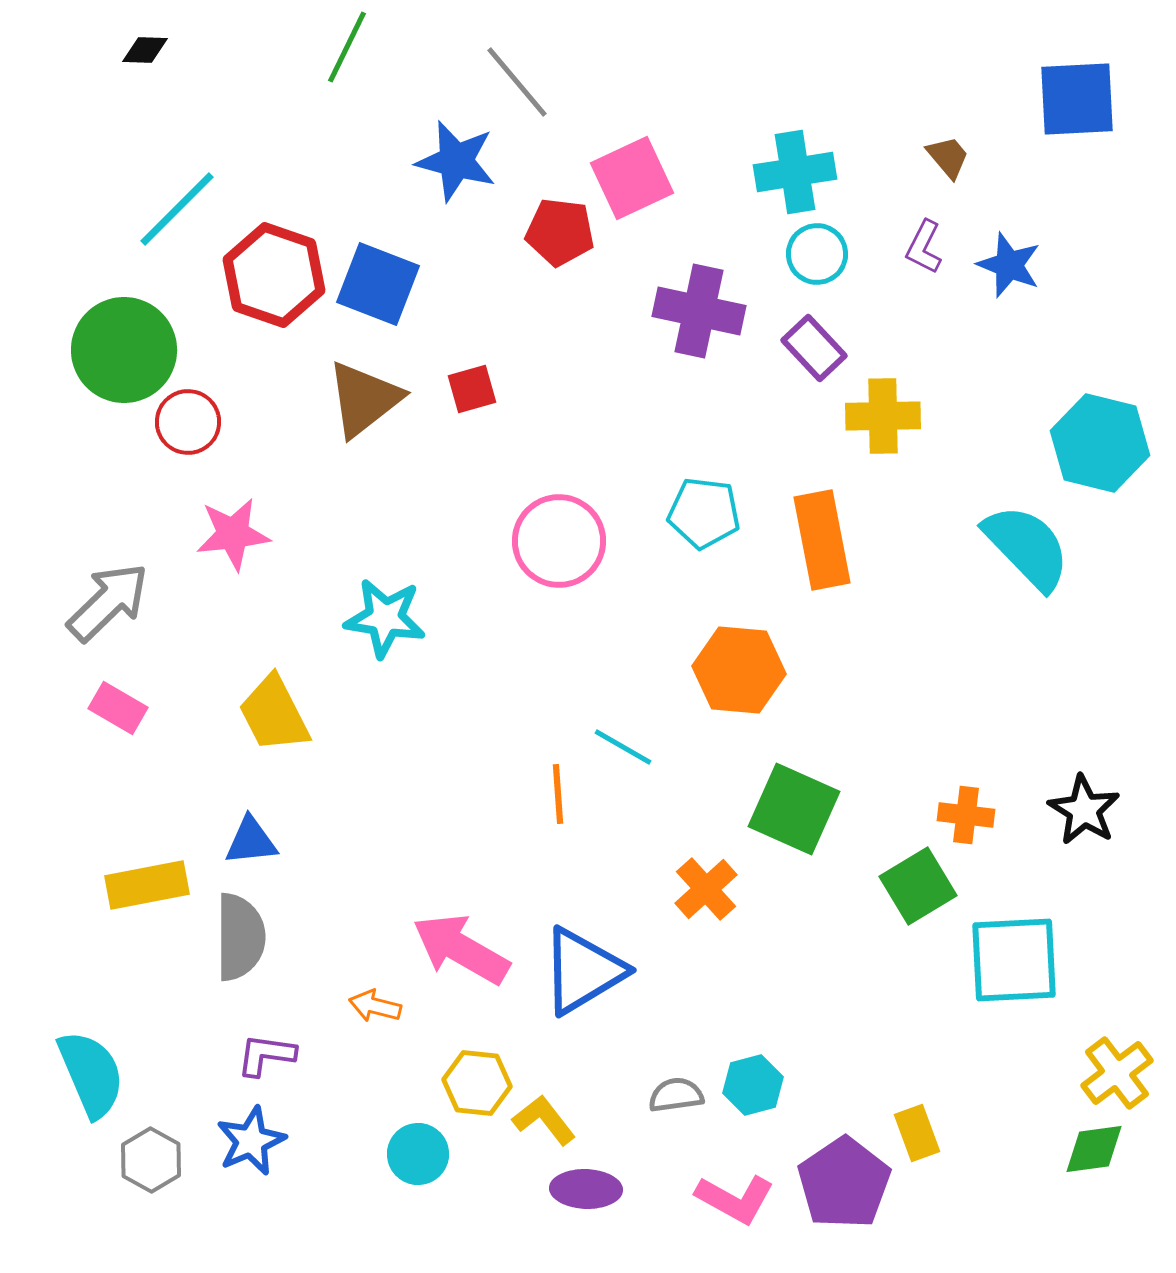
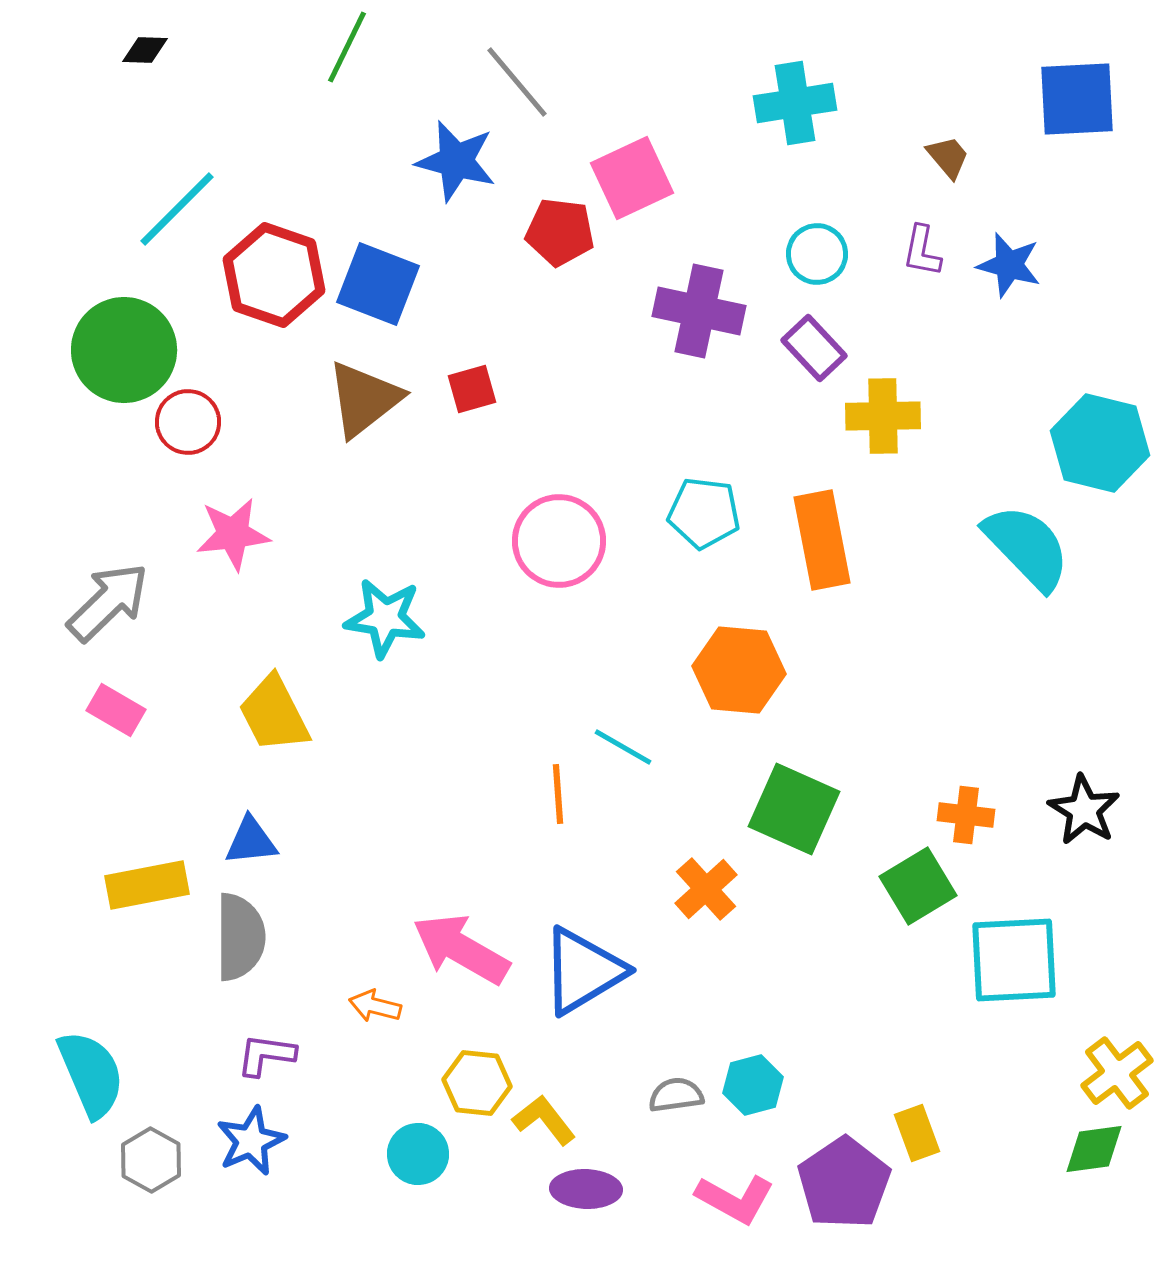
cyan cross at (795, 172): moved 69 px up
purple L-shape at (924, 247): moved 2 px left, 4 px down; rotated 16 degrees counterclockwise
blue star at (1009, 265): rotated 6 degrees counterclockwise
pink rectangle at (118, 708): moved 2 px left, 2 px down
